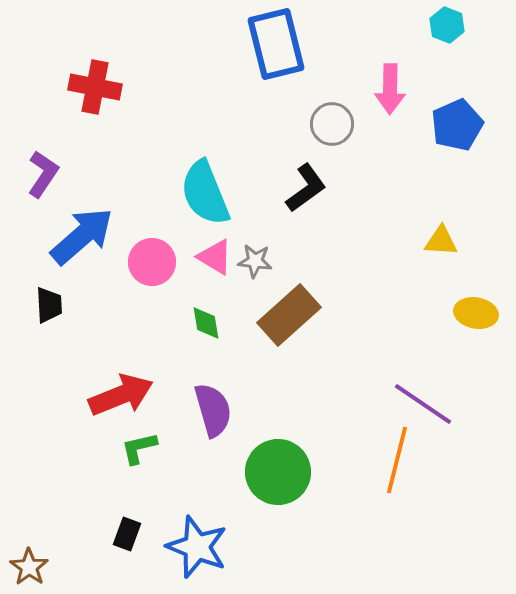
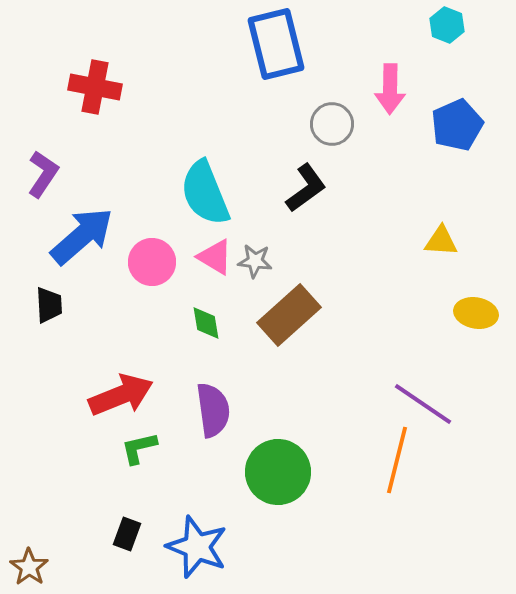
purple semicircle: rotated 8 degrees clockwise
